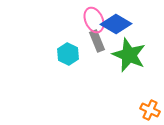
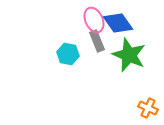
blue diamond: moved 2 px right, 1 px up; rotated 24 degrees clockwise
cyan hexagon: rotated 15 degrees counterclockwise
orange cross: moved 2 px left, 2 px up
